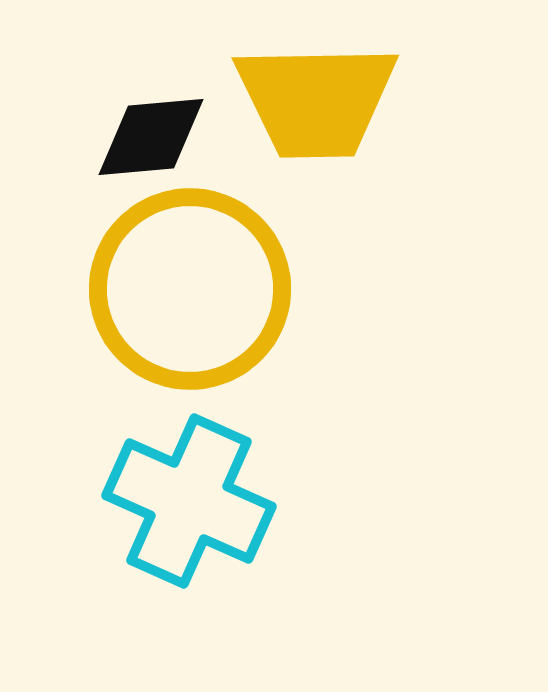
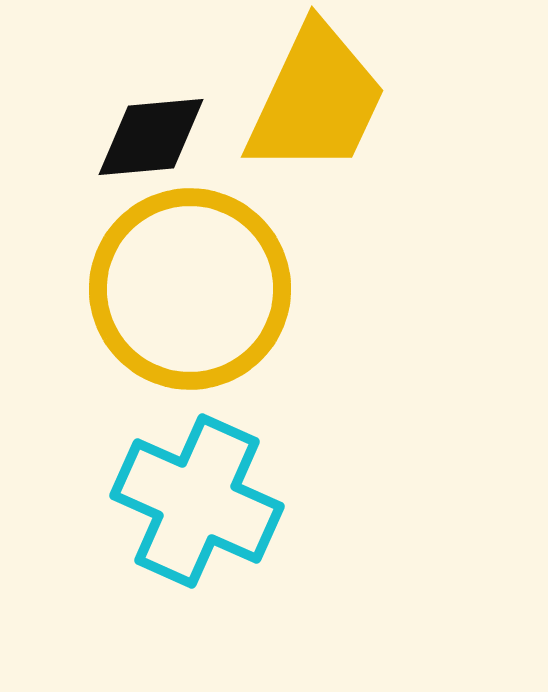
yellow trapezoid: rotated 64 degrees counterclockwise
cyan cross: moved 8 px right
